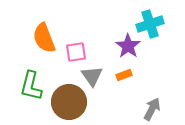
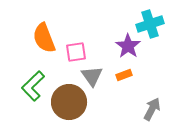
green L-shape: moved 2 px right; rotated 32 degrees clockwise
